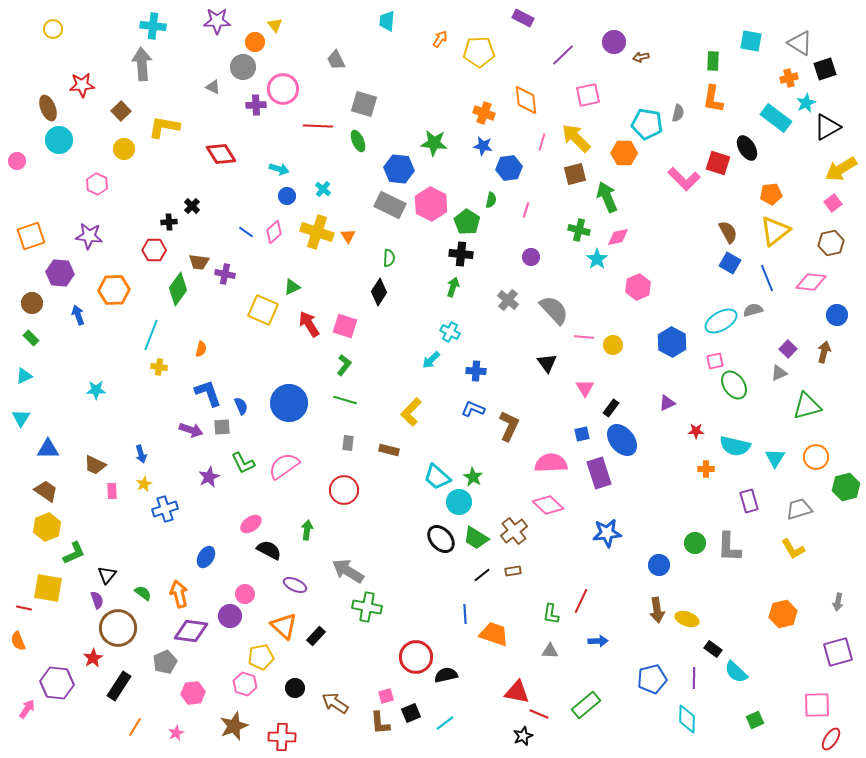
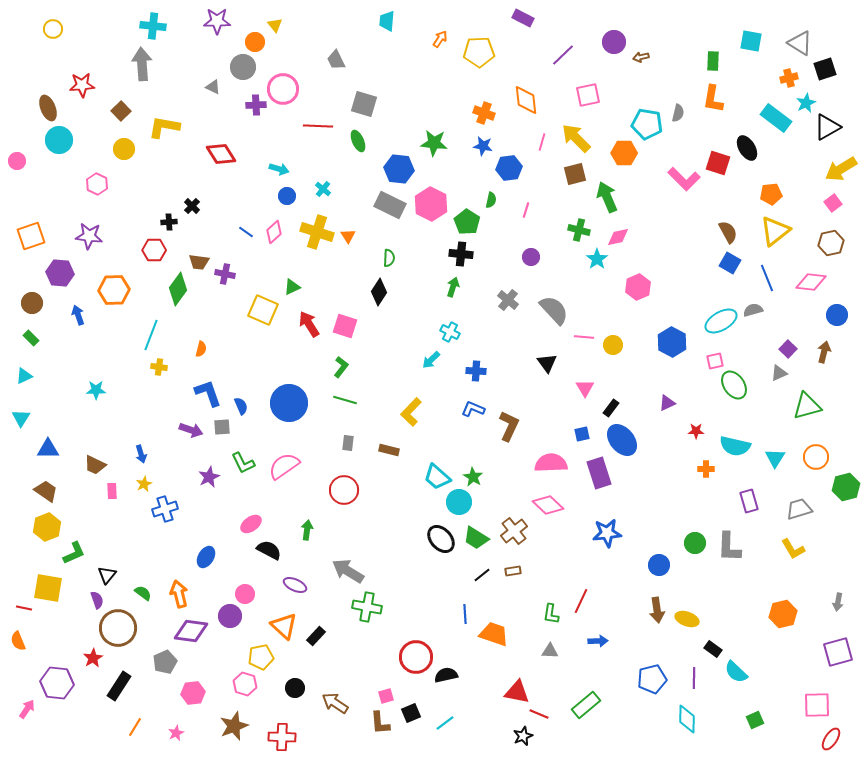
green L-shape at (344, 365): moved 3 px left, 2 px down
